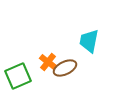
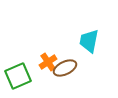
orange cross: rotated 18 degrees clockwise
